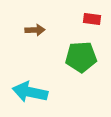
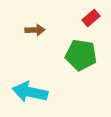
red rectangle: moved 1 px left, 1 px up; rotated 48 degrees counterclockwise
green pentagon: moved 2 px up; rotated 12 degrees clockwise
